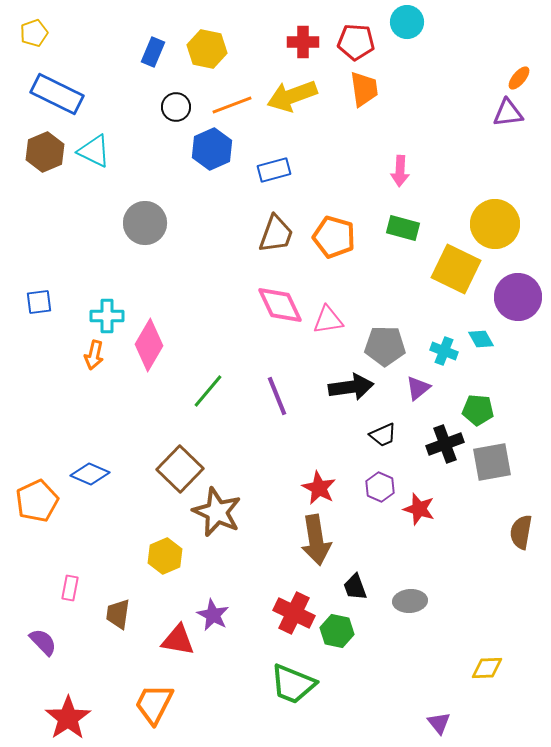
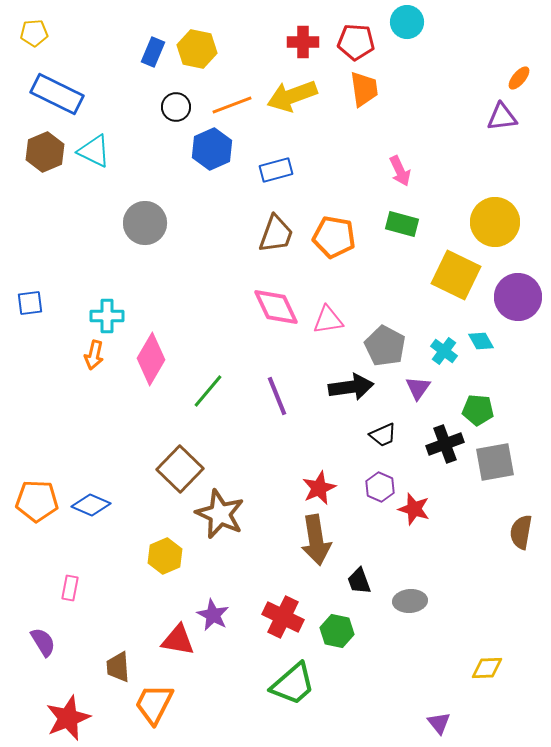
yellow pentagon at (34, 33): rotated 16 degrees clockwise
yellow hexagon at (207, 49): moved 10 px left
purple triangle at (508, 113): moved 6 px left, 4 px down
blue rectangle at (274, 170): moved 2 px right
pink arrow at (400, 171): rotated 28 degrees counterclockwise
yellow circle at (495, 224): moved 2 px up
green rectangle at (403, 228): moved 1 px left, 4 px up
orange pentagon at (334, 237): rotated 6 degrees counterclockwise
yellow square at (456, 269): moved 6 px down
blue square at (39, 302): moved 9 px left, 1 px down
pink diamond at (280, 305): moved 4 px left, 2 px down
cyan diamond at (481, 339): moved 2 px down
pink diamond at (149, 345): moved 2 px right, 14 px down
gray pentagon at (385, 346): rotated 27 degrees clockwise
cyan cross at (444, 351): rotated 16 degrees clockwise
purple triangle at (418, 388): rotated 16 degrees counterclockwise
gray square at (492, 462): moved 3 px right
blue diamond at (90, 474): moved 1 px right, 31 px down
red star at (319, 488): rotated 20 degrees clockwise
orange pentagon at (37, 501): rotated 27 degrees clockwise
red star at (419, 509): moved 5 px left
brown star at (217, 512): moved 3 px right, 2 px down
black trapezoid at (355, 587): moved 4 px right, 6 px up
red cross at (294, 613): moved 11 px left, 4 px down
brown trapezoid at (118, 614): moved 53 px down; rotated 12 degrees counterclockwise
purple semicircle at (43, 642): rotated 12 degrees clockwise
green trapezoid at (293, 684): rotated 63 degrees counterclockwise
red star at (68, 718): rotated 12 degrees clockwise
